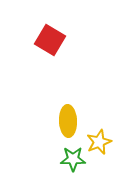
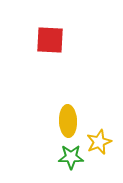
red square: rotated 28 degrees counterclockwise
green star: moved 2 px left, 2 px up
